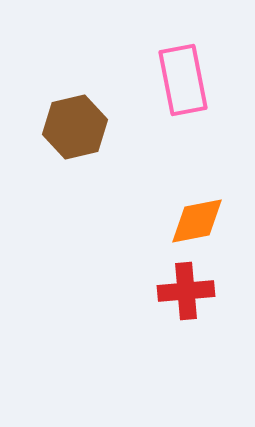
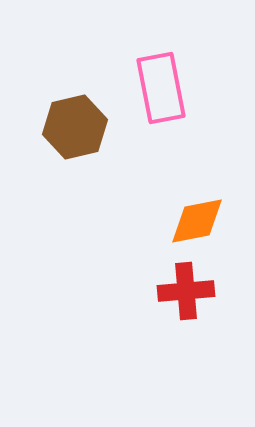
pink rectangle: moved 22 px left, 8 px down
